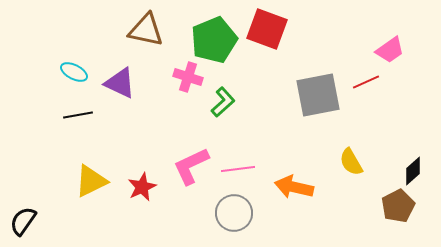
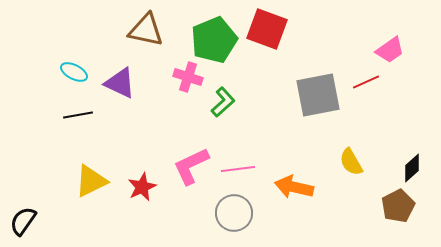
black diamond: moved 1 px left, 3 px up
